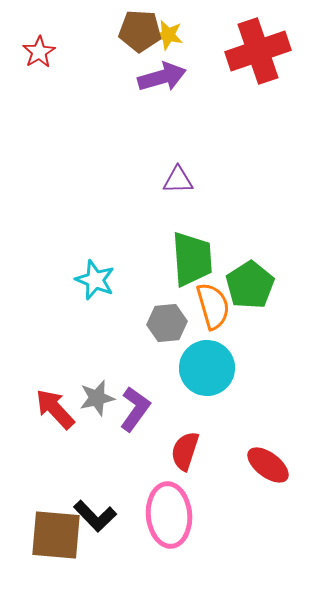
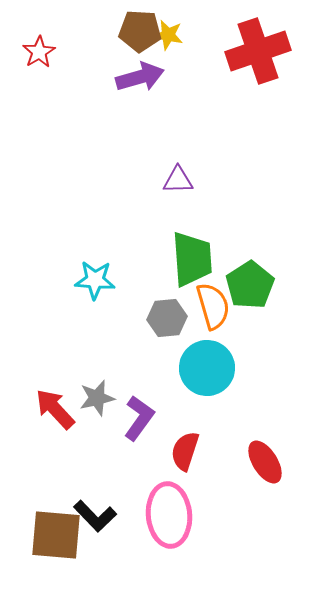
purple arrow: moved 22 px left
cyan star: rotated 18 degrees counterclockwise
gray hexagon: moved 5 px up
purple L-shape: moved 4 px right, 9 px down
red ellipse: moved 3 px left, 3 px up; rotated 21 degrees clockwise
